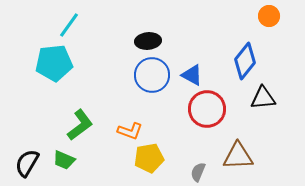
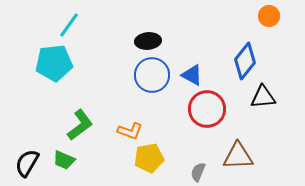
black triangle: moved 1 px up
